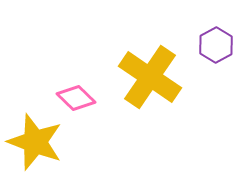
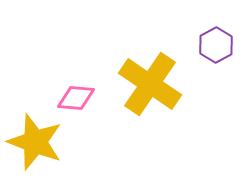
yellow cross: moved 7 px down
pink diamond: rotated 39 degrees counterclockwise
